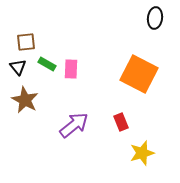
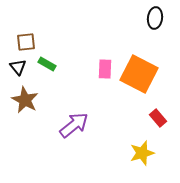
pink rectangle: moved 34 px right
red rectangle: moved 37 px right, 4 px up; rotated 18 degrees counterclockwise
